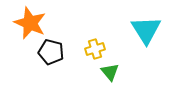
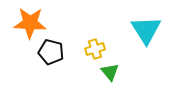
orange star: rotated 20 degrees counterclockwise
